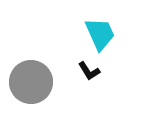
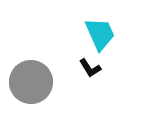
black L-shape: moved 1 px right, 3 px up
